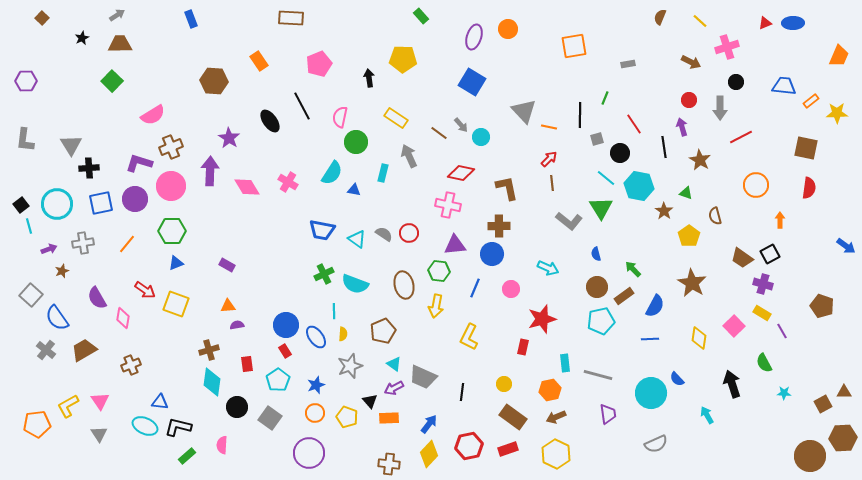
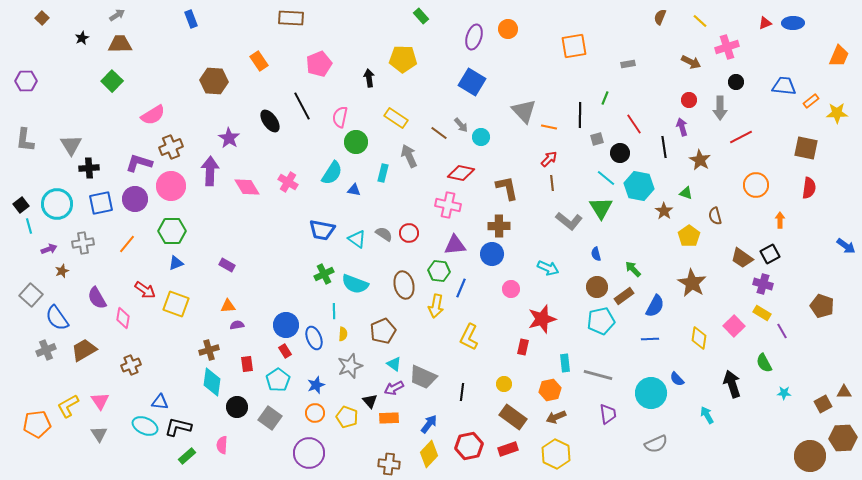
blue line at (475, 288): moved 14 px left
blue ellipse at (316, 337): moved 2 px left, 1 px down; rotated 15 degrees clockwise
gray cross at (46, 350): rotated 30 degrees clockwise
